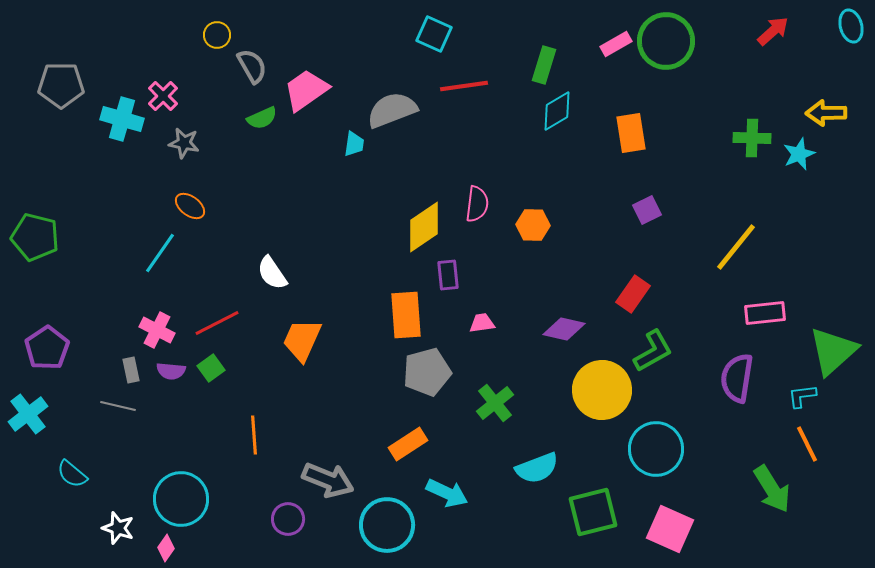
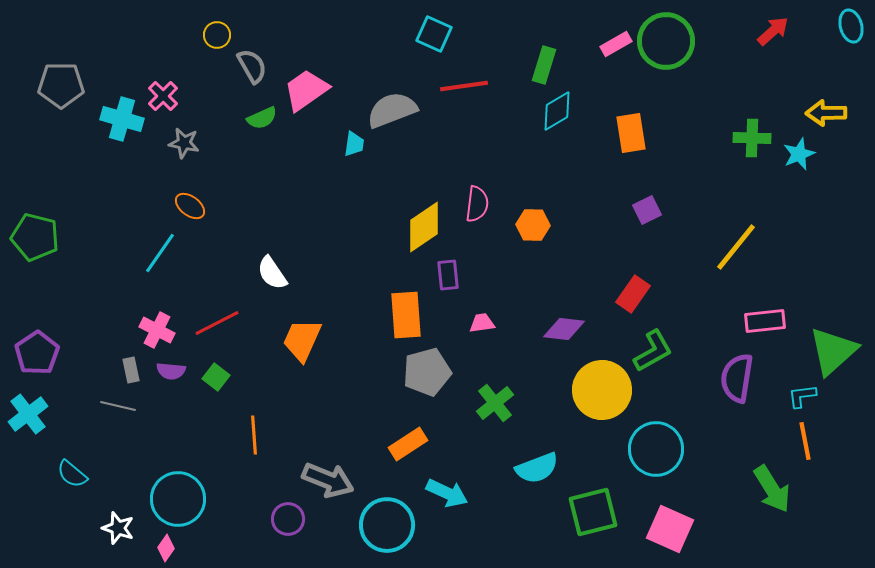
pink rectangle at (765, 313): moved 8 px down
purple diamond at (564, 329): rotated 6 degrees counterclockwise
purple pentagon at (47, 348): moved 10 px left, 5 px down
green square at (211, 368): moved 5 px right, 9 px down; rotated 16 degrees counterclockwise
orange line at (807, 444): moved 2 px left, 3 px up; rotated 15 degrees clockwise
cyan circle at (181, 499): moved 3 px left
